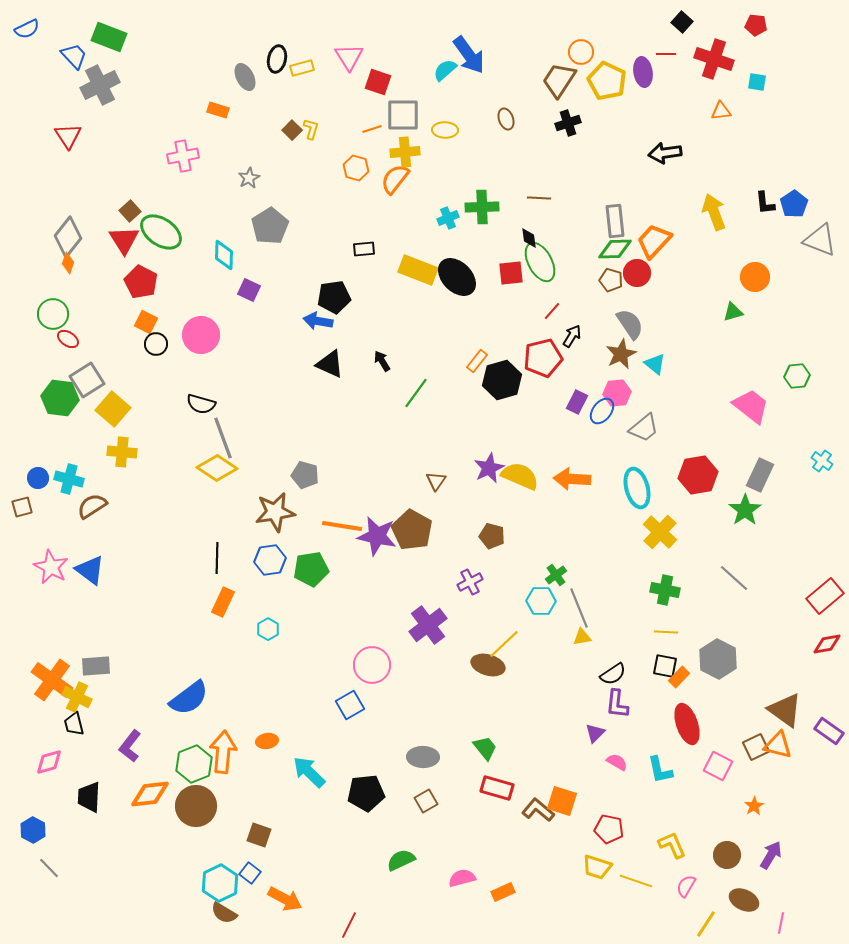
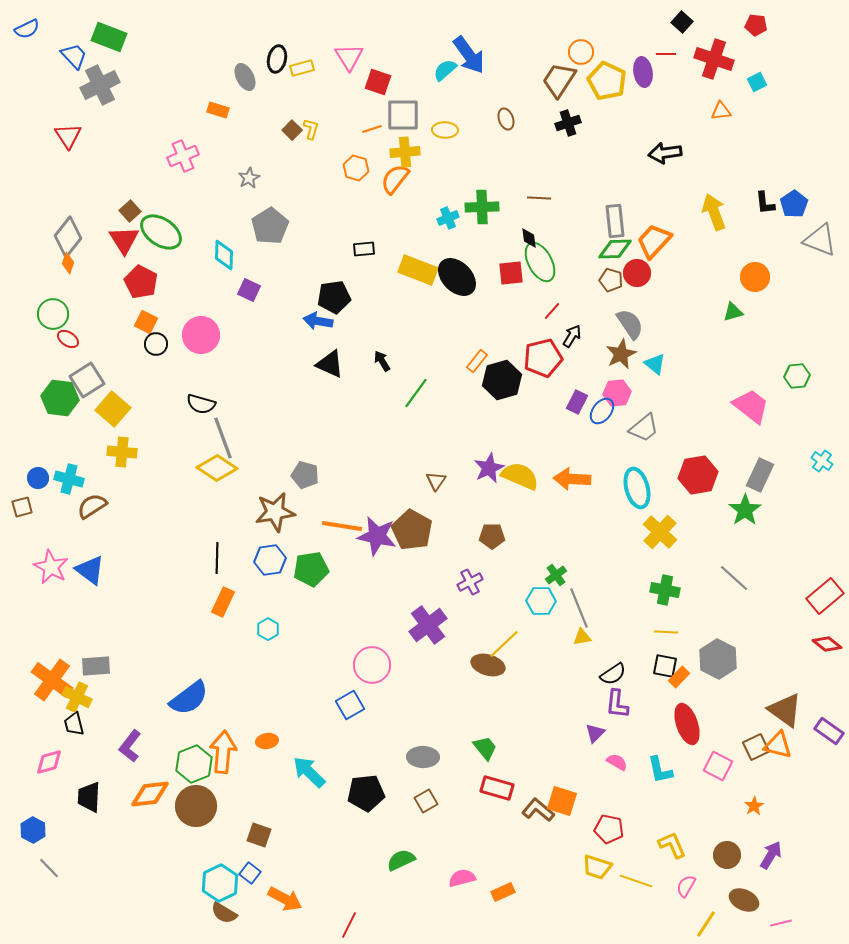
cyan square at (757, 82): rotated 36 degrees counterclockwise
pink cross at (183, 156): rotated 12 degrees counterclockwise
brown pentagon at (492, 536): rotated 15 degrees counterclockwise
red diamond at (827, 644): rotated 48 degrees clockwise
pink line at (781, 923): rotated 65 degrees clockwise
